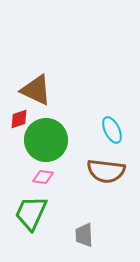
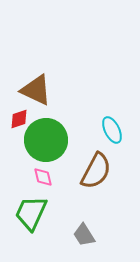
brown semicircle: moved 10 px left; rotated 69 degrees counterclockwise
pink diamond: rotated 70 degrees clockwise
gray trapezoid: rotated 30 degrees counterclockwise
